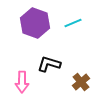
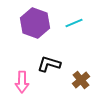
cyan line: moved 1 px right
brown cross: moved 2 px up
